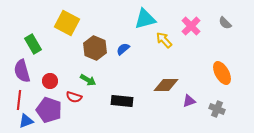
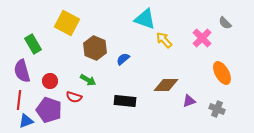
cyan triangle: rotated 35 degrees clockwise
pink cross: moved 11 px right, 12 px down
blue semicircle: moved 10 px down
black rectangle: moved 3 px right
